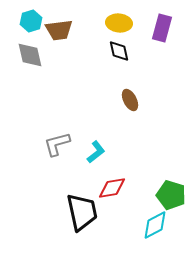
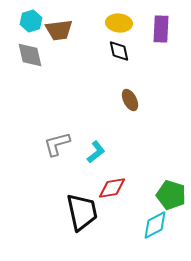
purple rectangle: moved 1 px left, 1 px down; rotated 12 degrees counterclockwise
